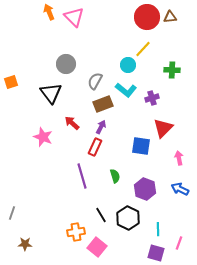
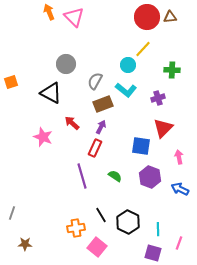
black triangle: rotated 25 degrees counterclockwise
purple cross: moved 6 px right
red rectangle: moved 1 px down
pink arrow: moved 1 px up
green semicircle: rotated 40 degrees counterclockwise
purple hexagon: moved 5 px right, 12 px up
black hexagon: moved 4 px down
orange cross: moved 4 px up
purple square: moved 3 px left
